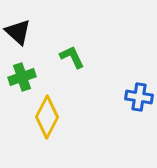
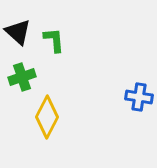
green L-shape: moved 18 px left, 17 px up; rotated 20 degrees clockwise
